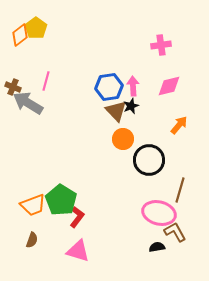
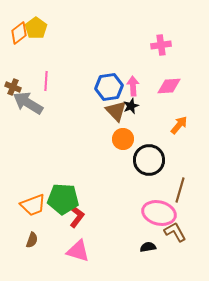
orange diamond: moved 1 px left, 2 px up
pink line: rotated 12 degrees counterclockwise
pink diamond: rotated 10 degrees clockwise
green pentagon: moved 2 px right, 1 px up; rotated 28 degrees counterclockwise
black semicircle: moved 9 px left
